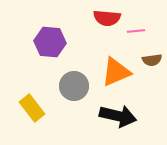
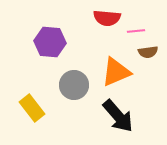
brown semicircle: moved 4 px left, 8 px up
gray circle: moved 1 px up
black arrow: rotated 36 degrees clockwise
